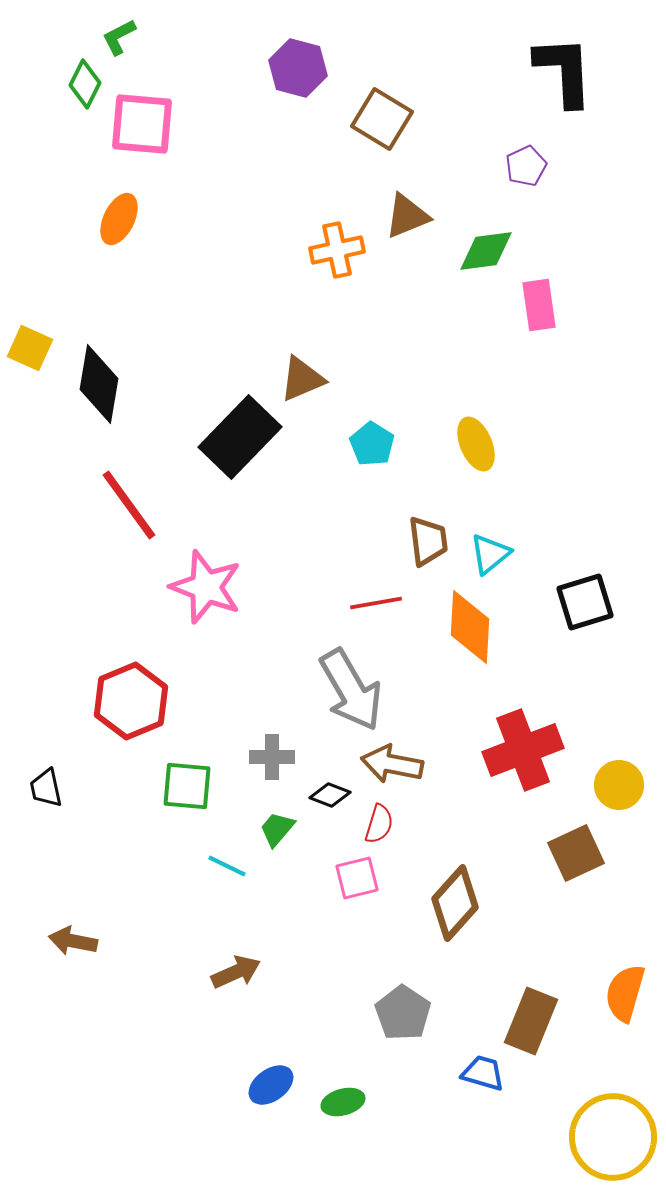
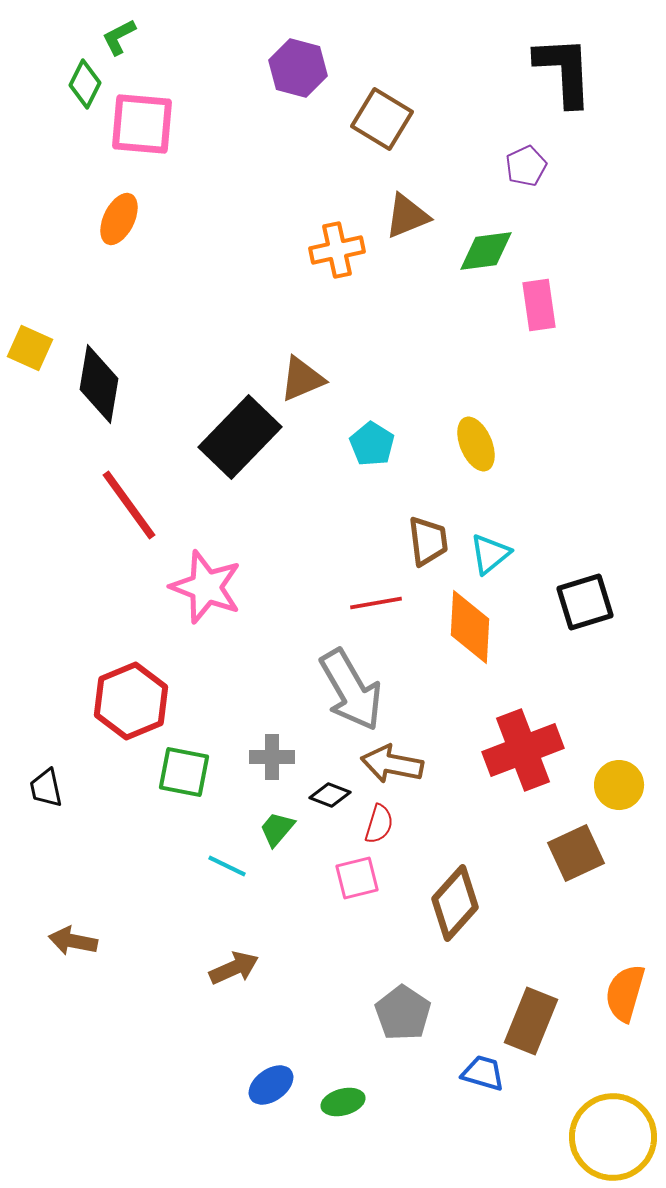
green square at (187, 786): moved 3 px left, 14 px up; rotated 6 degrees clockwise
brown arrow at (236, 972): moved 2 px left, 4 px up
